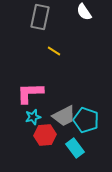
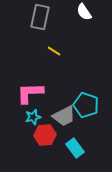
cyan pentagon: moved 15 px up
